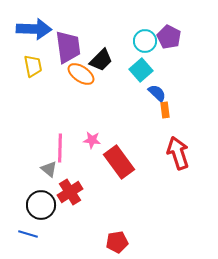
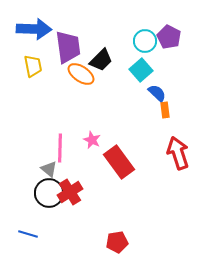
pink star: rotated 18 degrees clockwise
black circle: moved 8 px right, 12 px up
